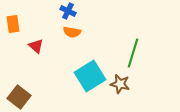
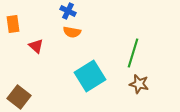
brown star: moved 19 px right
